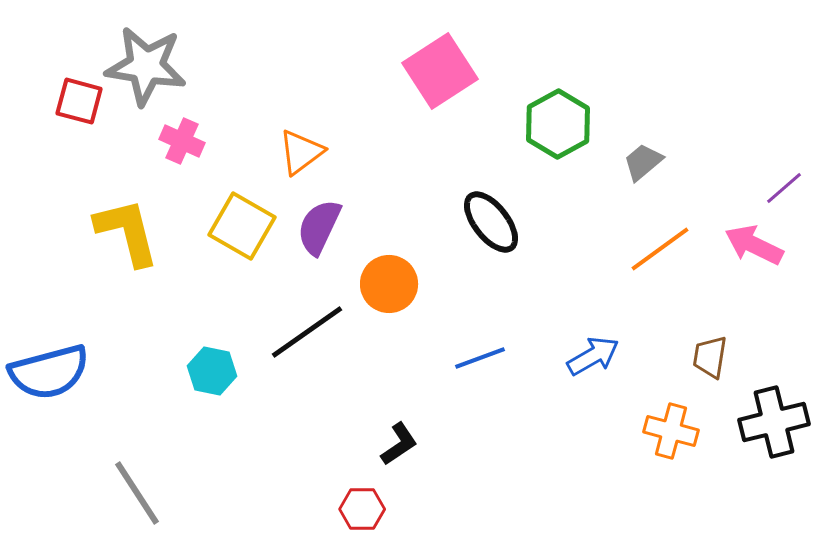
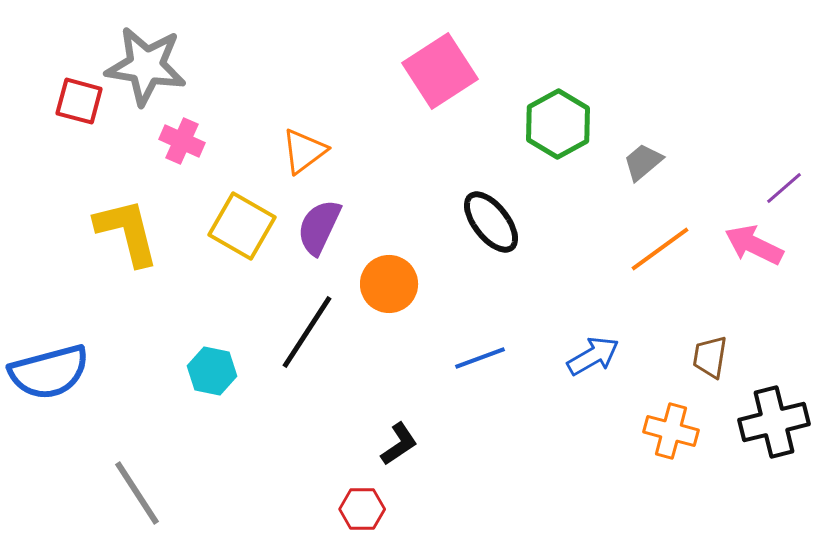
orange triangle: moved 3 px right, 1 px up
black line: rotated 22 degrees counterclockwise
